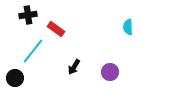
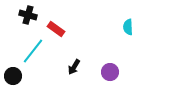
black cross: rotated 24 degrees clockwise
black circle: moved 2 px left, 2 px up
